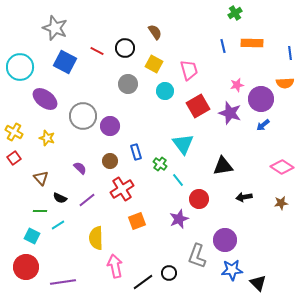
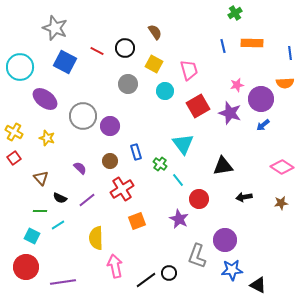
purple star at (179, 219): rotated 24 degrees counterclockwise
black line at (143, 282): moved 3 px right, 2 px up
black triangle at (258, 283): moved 2 px down; rotated 18 degrees counterclockwise
